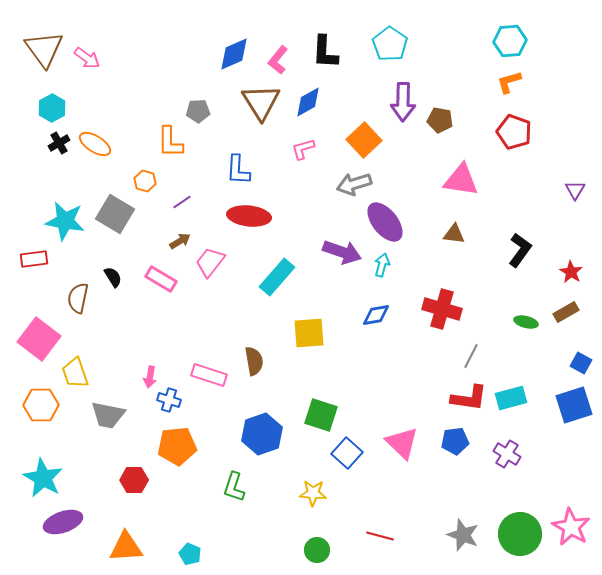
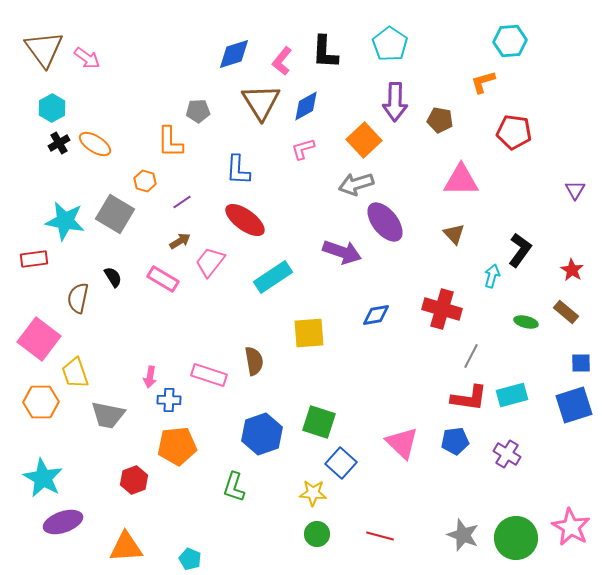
blue diamond at (234, 54): rotated 6 degrees clockwise
pink L-shape at (278, 60): moved 4 px right, 1 px down
orange L-shape at (509, 82): moved 26 px left
blue diamond at (308, 102): moved 2 px left, 4 px down
purple arrow at (403, 102): moved 8 px left
red pentagon at (514, 132): rotated 12 degrees counterclockwise
pink triangle at (461, 180): rotated 9 degrees counterclockwise
gray arrow at (354, 184): moved 2 px right
red ellipse at (249, 216): moved 4 px left, 4 px down; rotated 30 degrees clockwise
brown triangle at (454, 234): rotated 40 degrees clockwise
cyan arrow at (382, 265): moved 110 px right, 11 px down
red star at (571, 272): moved 1 px right, 2 px up
cyan rectangle at (277, 277): moved 4 px left; rotated 15 degrees clockwise
pink rectangle at (161, 279): moved 2 px right
brown rectangle at (566, 312): rotated 70 degrees clockwise
blue square at (581, 363): rotated 30 degrees counterclockwise
cyan rectangle at (511, 398): moved 1 px right, 3 px up
blue cross at (169, 400): rotated 15 degrees counterclockwise
orange hexagon at (41, 405): moved 3 px up
green square at (321, 415): moved 2 px left, 7 px down
blue square at (347, 453): moved 6 px left, 10 px down
red hexagon at (134, 480): rotated 20 degrees counterclockwise
green circle at (520, 534): moved 4 px left, 4 px down
green circle at (317, 550): moved 16 px up
cyan pentagon at (190, 554): moved 5 px down
